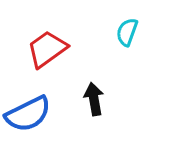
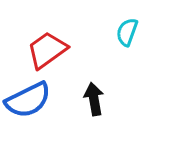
red trapezoid: moved 1 px down
blue semicircle: moved 14 px up
